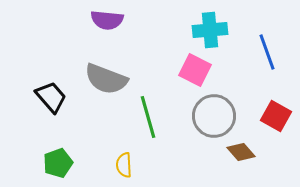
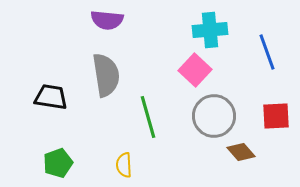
pink square: rotated 16 degrees clockwise
gray semicircle: moved 4 px up; rotated 120 degrees counterclockwise
black trapezoid: rotated 40 degrees counterclockwise
red square: rotated 32 degrees counterclockwise
